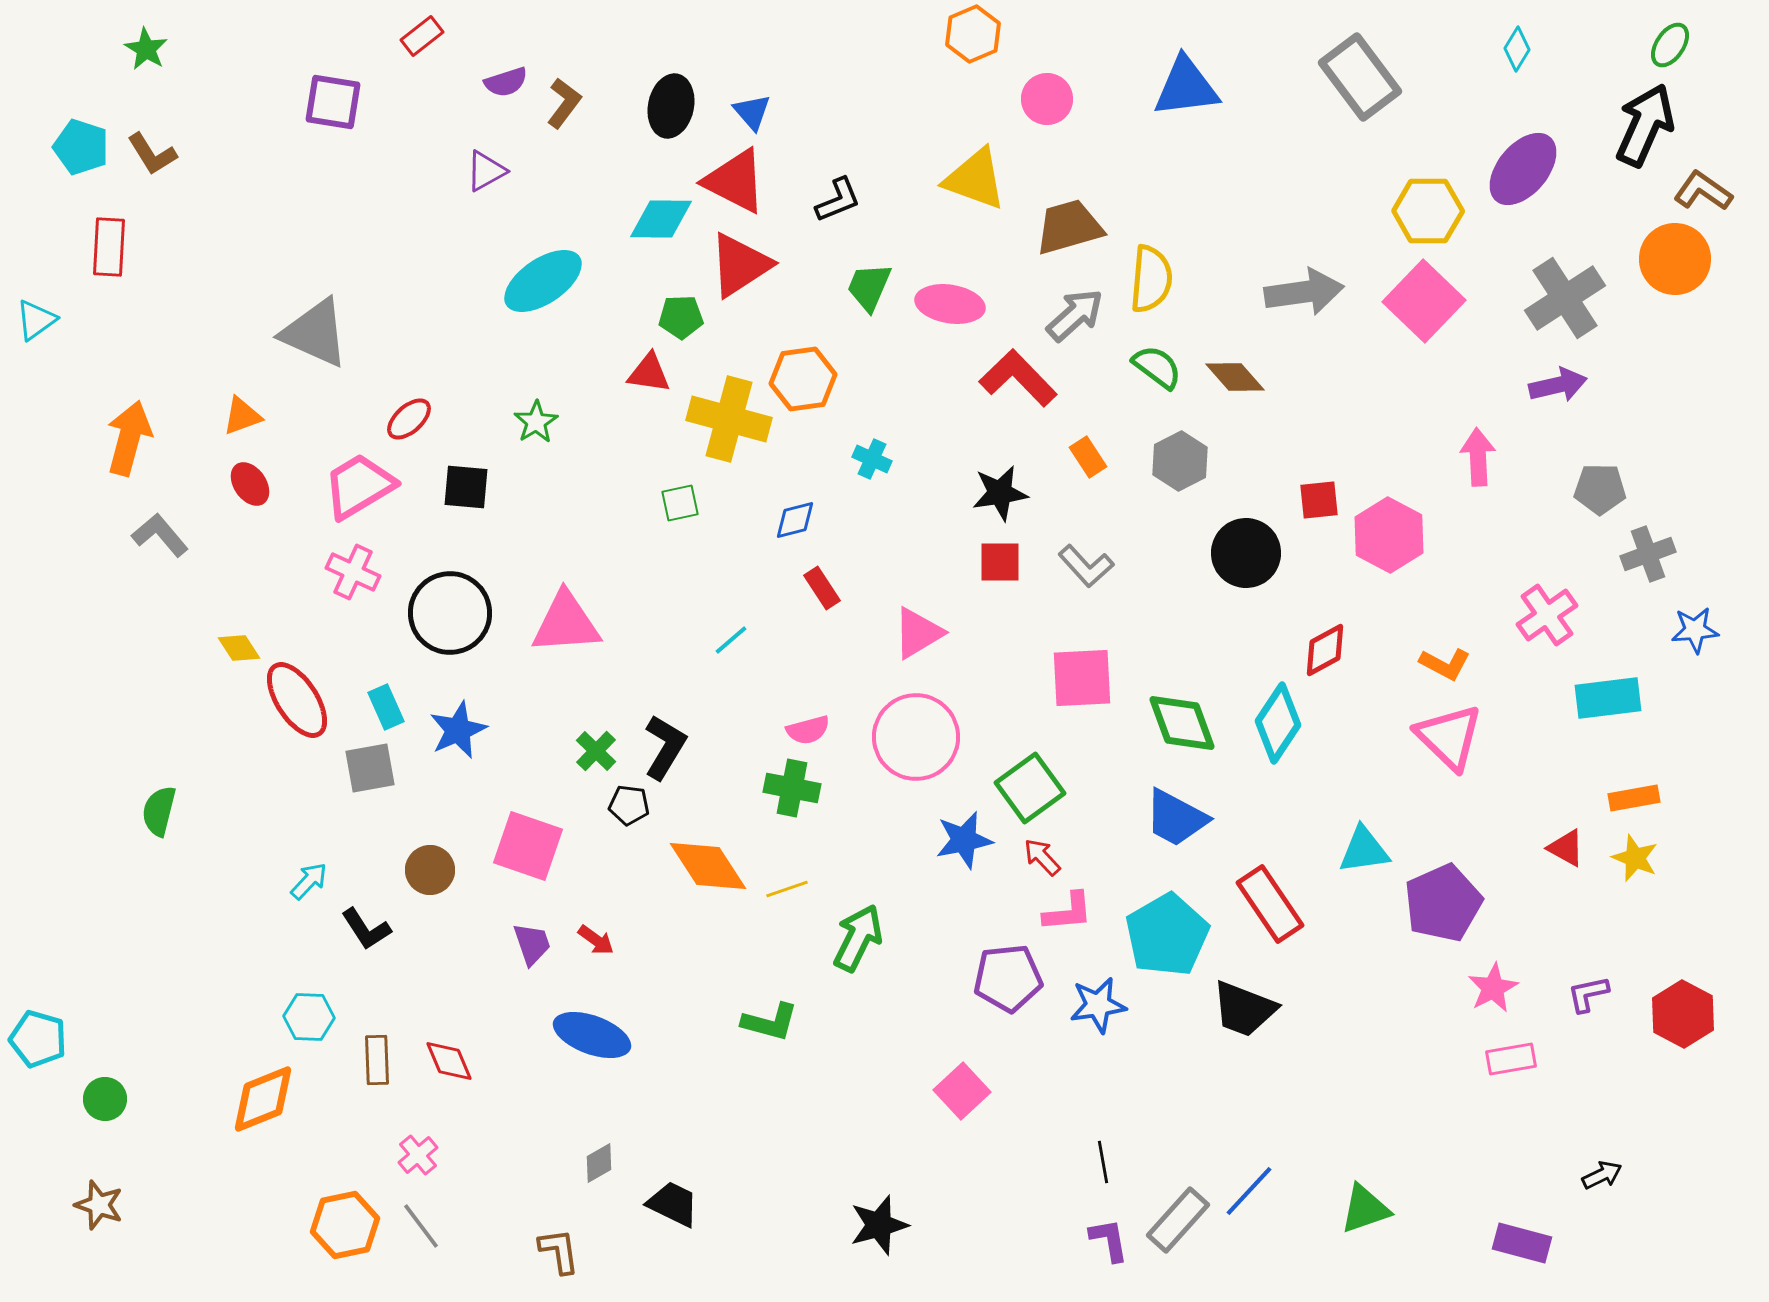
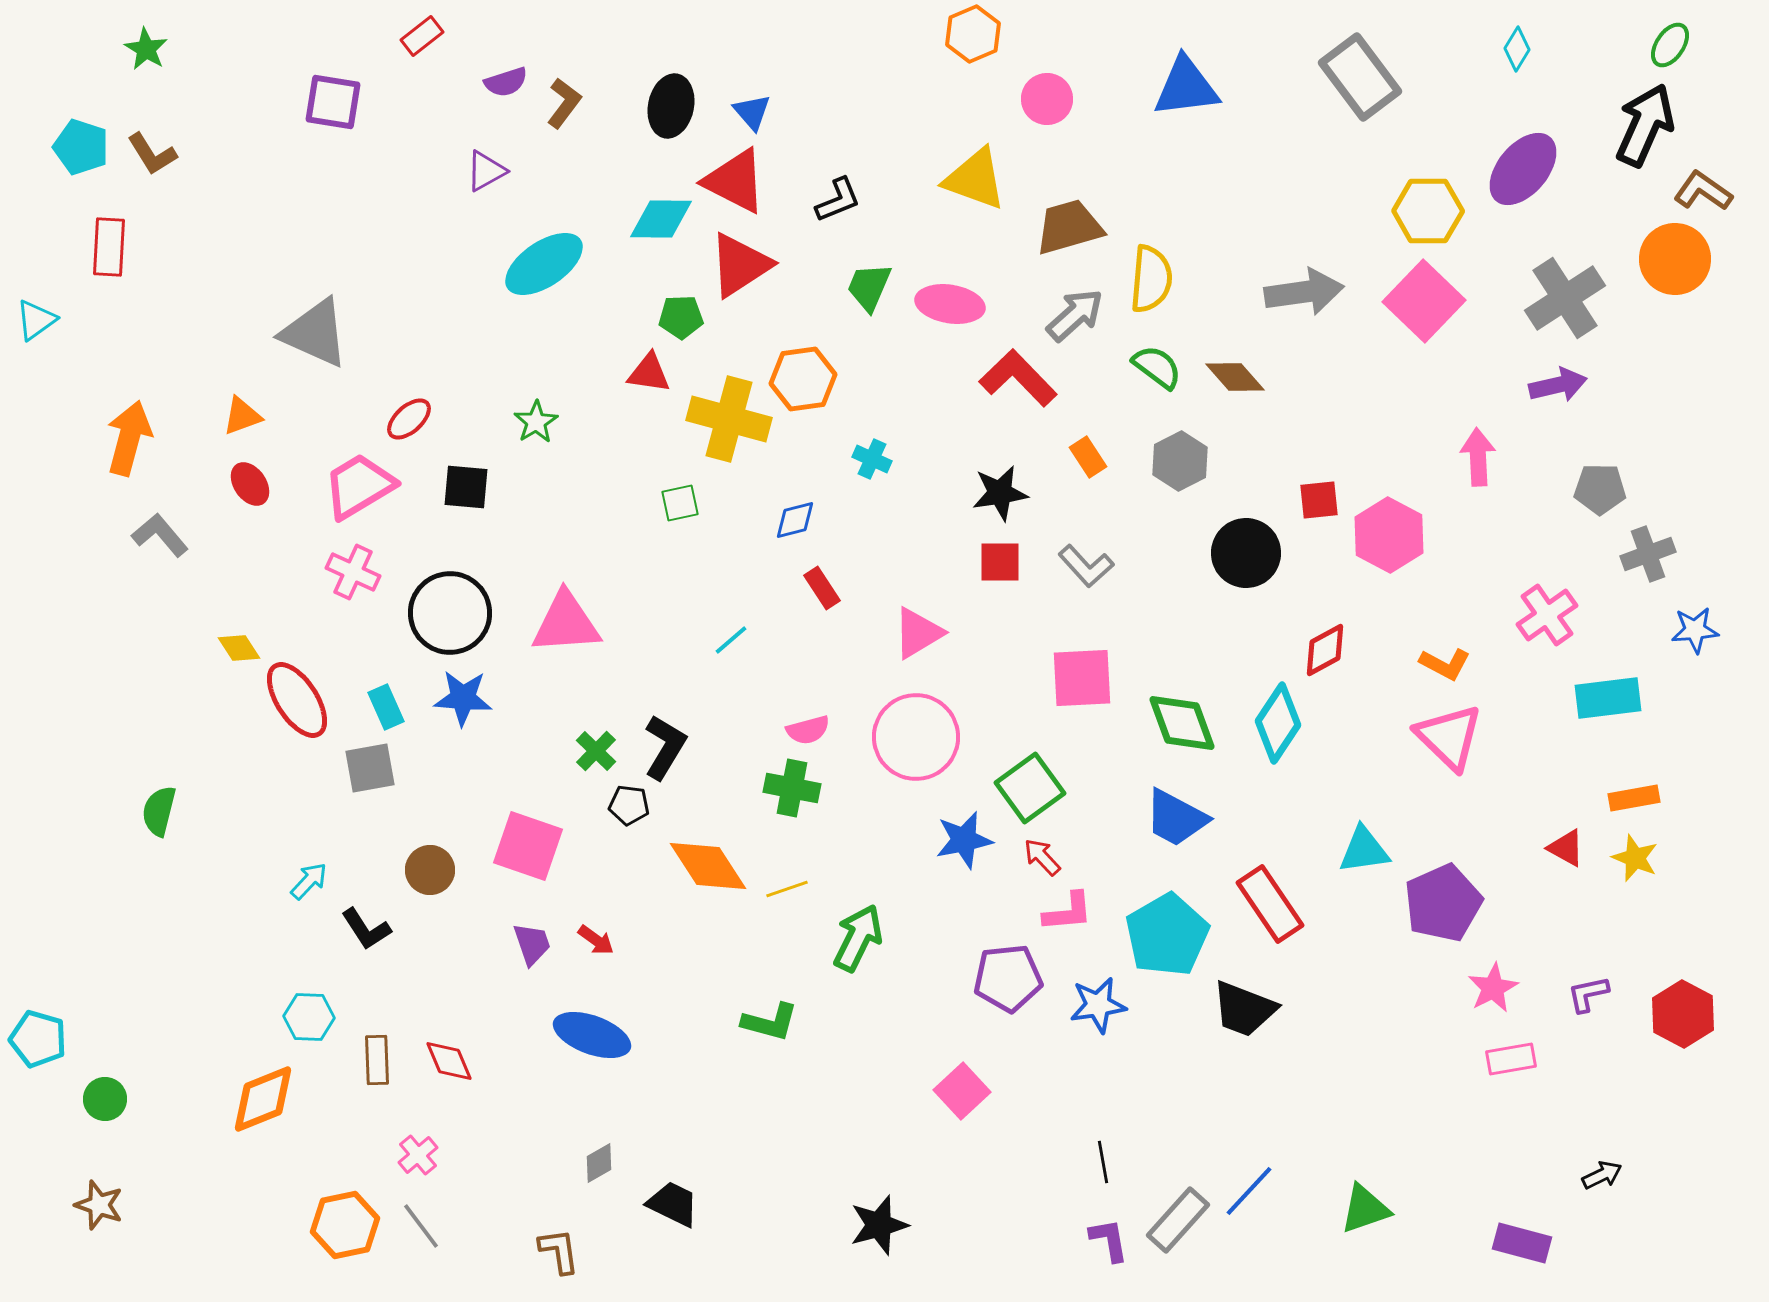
cyan ellipse at (543, 281): moved 1 px right, 17 px up
blue star at (458, 730): moved 5 px right, 32 px up; rotated 28 degrees clockwise
